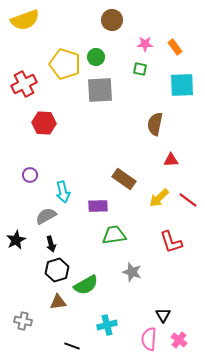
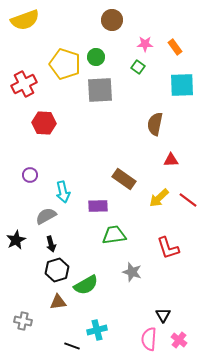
green square: moved 2 px left, 2 px up; rotated 24 degrees clockwise
red L-shape: moved 3 px left, 6 px down
cyan cross: moved 10 px left, 5 px down
